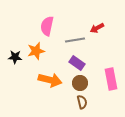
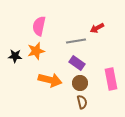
pink semicircle: moved 8 px left
gray line: moved 1 px right, 1 px down
black star: moved 1 px up
